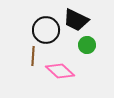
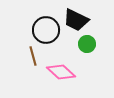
green circle: moved 1 px up
brown line: rotated 18 degrees counterclockwise
pink diamond: moved 1 px right, 1 px down
